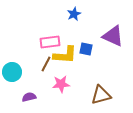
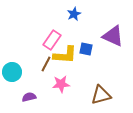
pink rectangle: moved 2 px right, 2 px up; rotated 48 degrees counterclockwise
